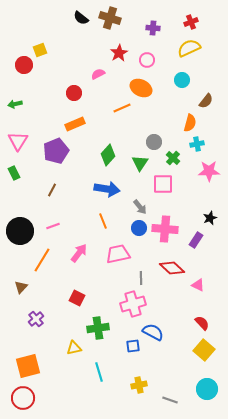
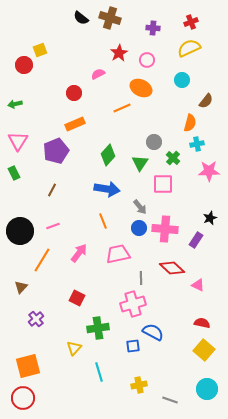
red semicircle at (202, 323): rotated 35 degrees counterclockwise
yellow triangle at (74, 348): rotated 35 degrees counterclockwise
